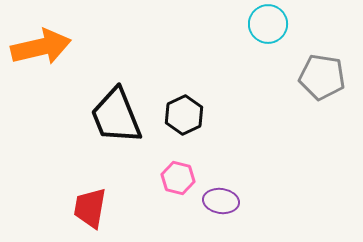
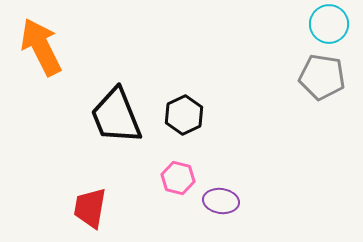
cyan circle: moved 61 px right
orange arrow: rotated 104 degrees counterclockwise
